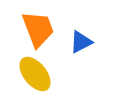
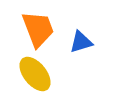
blue triangle: rotated 10 degrees clockwise
